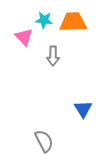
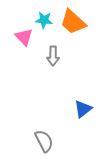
orange trapezoid: rotated 136 degrees counterclockwise
blue triangle: rotated 24 degrees clockwise
